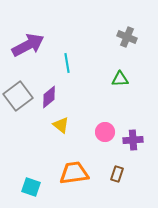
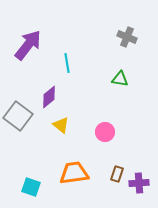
purple arrow: rotated 24 degrees counterclockwise
green triangle: rotated 12 degrees clockwise
gray square: moved 20 px down; rotated 16 degrees counterclockwise
purple cross: moved 6 px right, 43 px down
